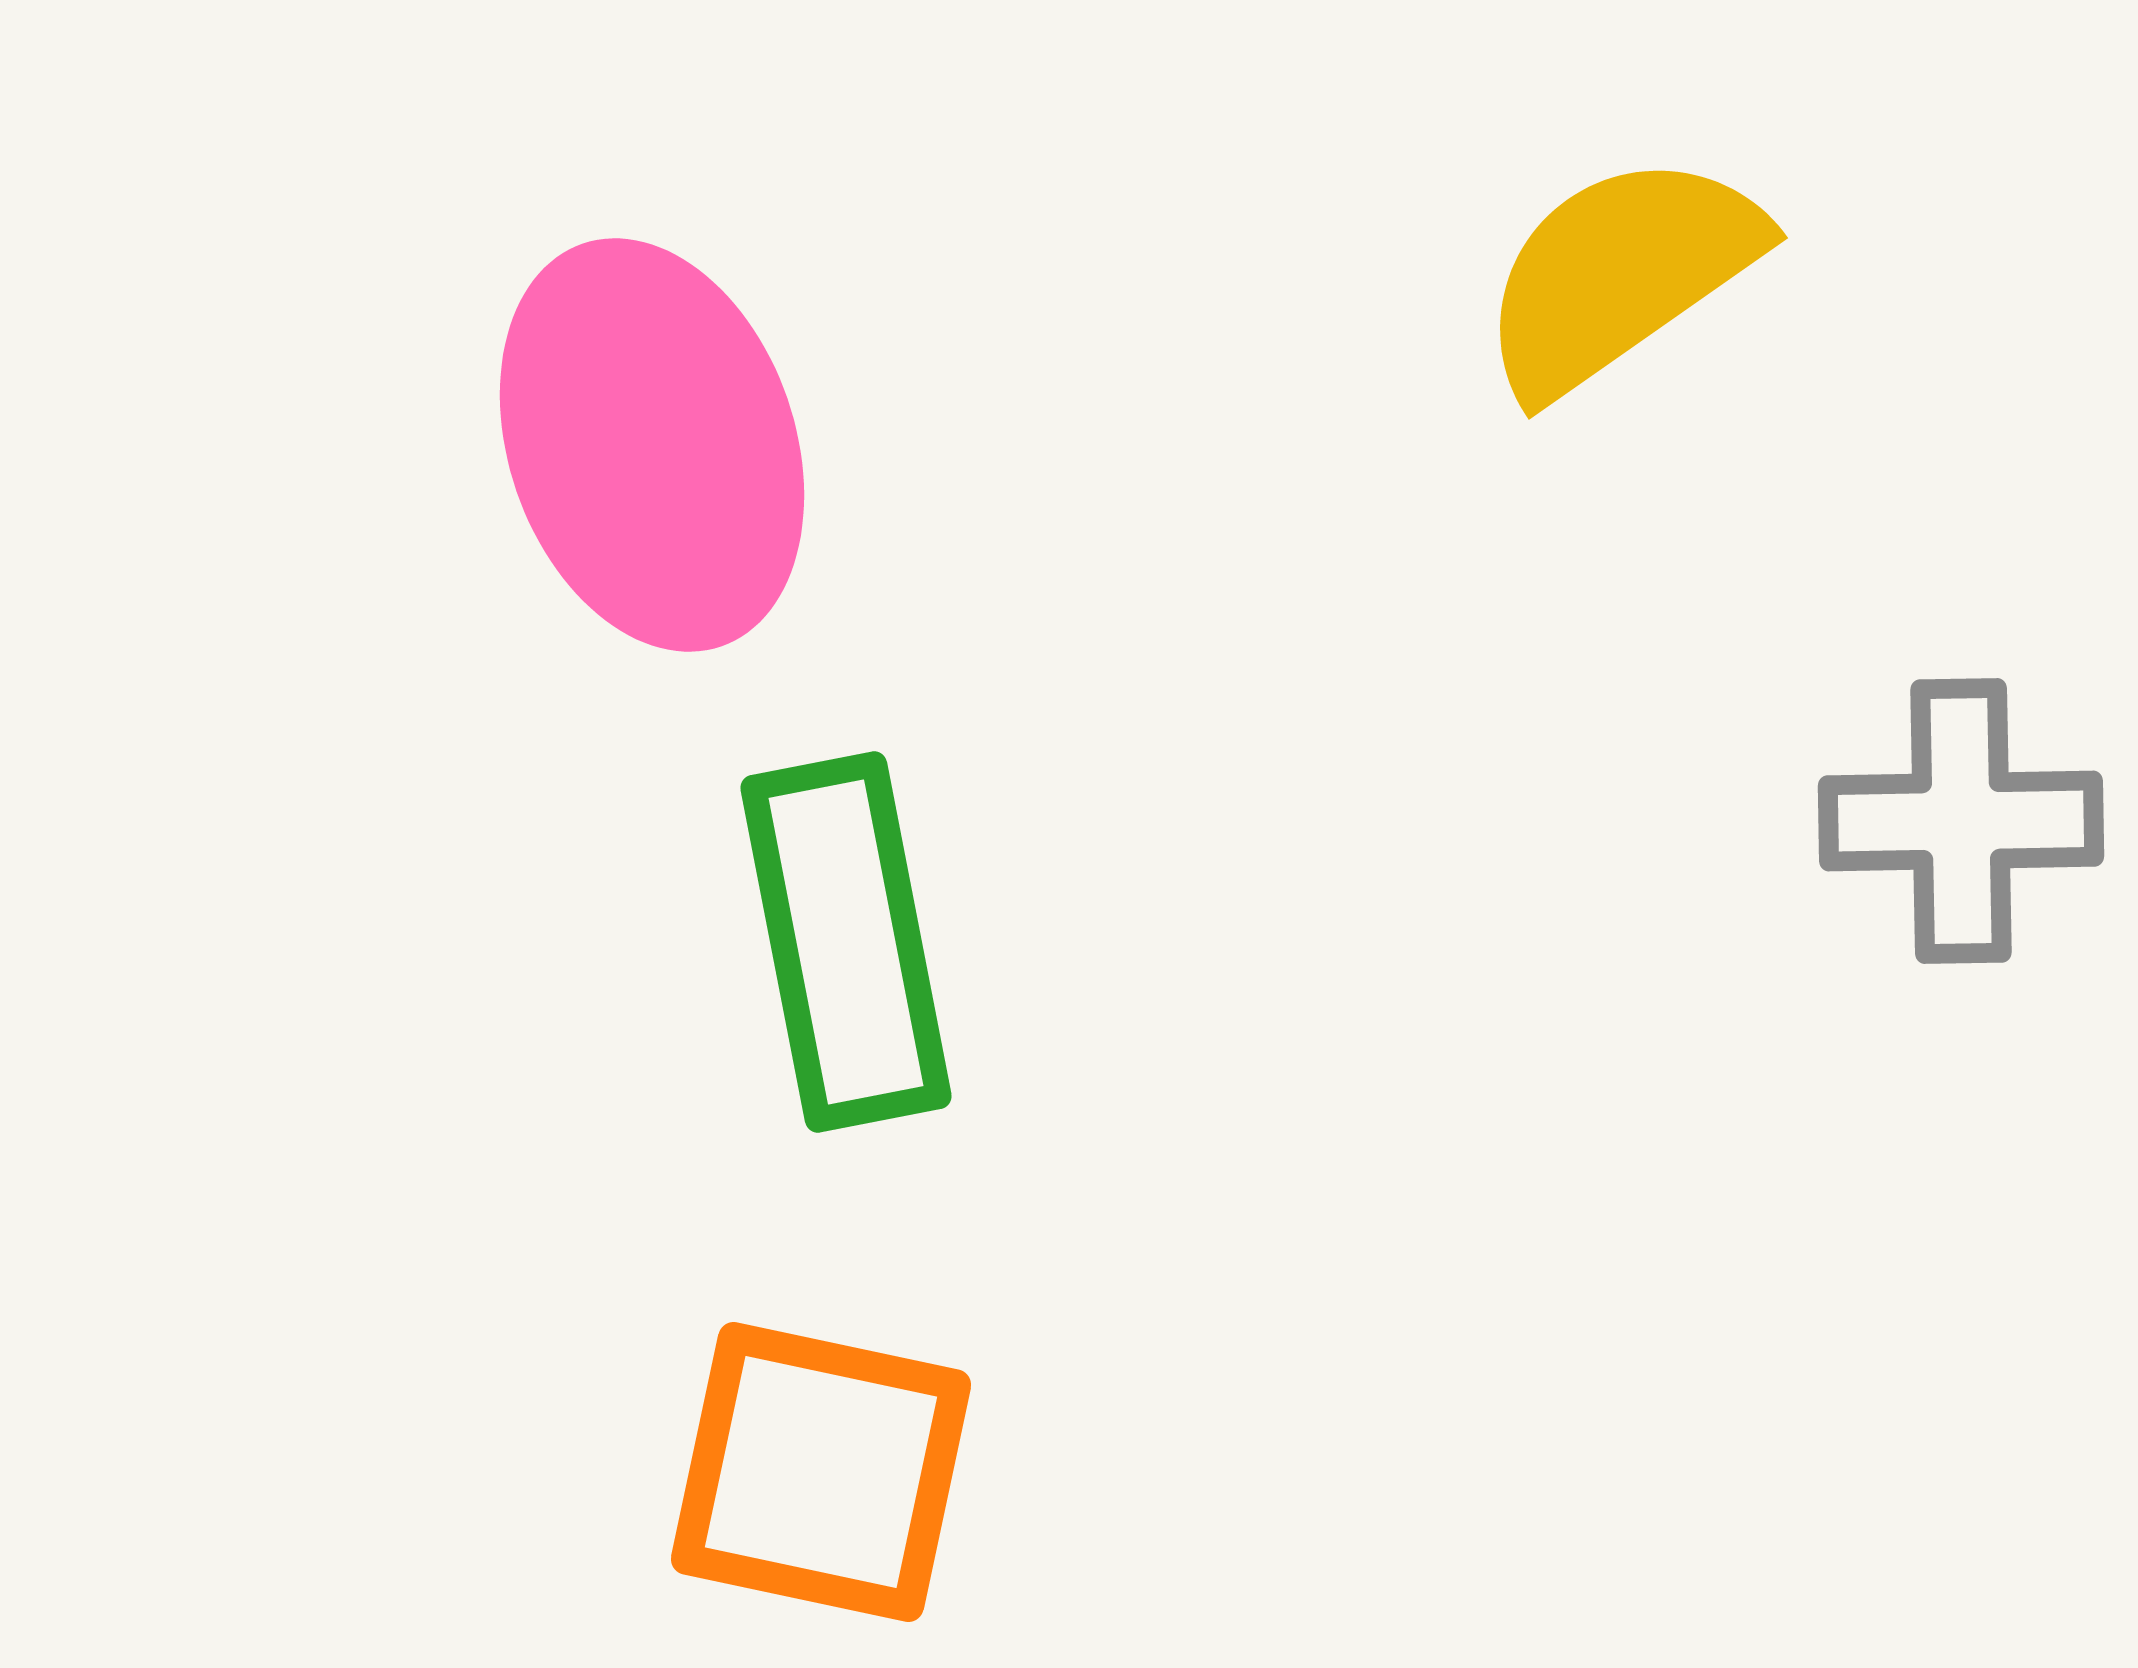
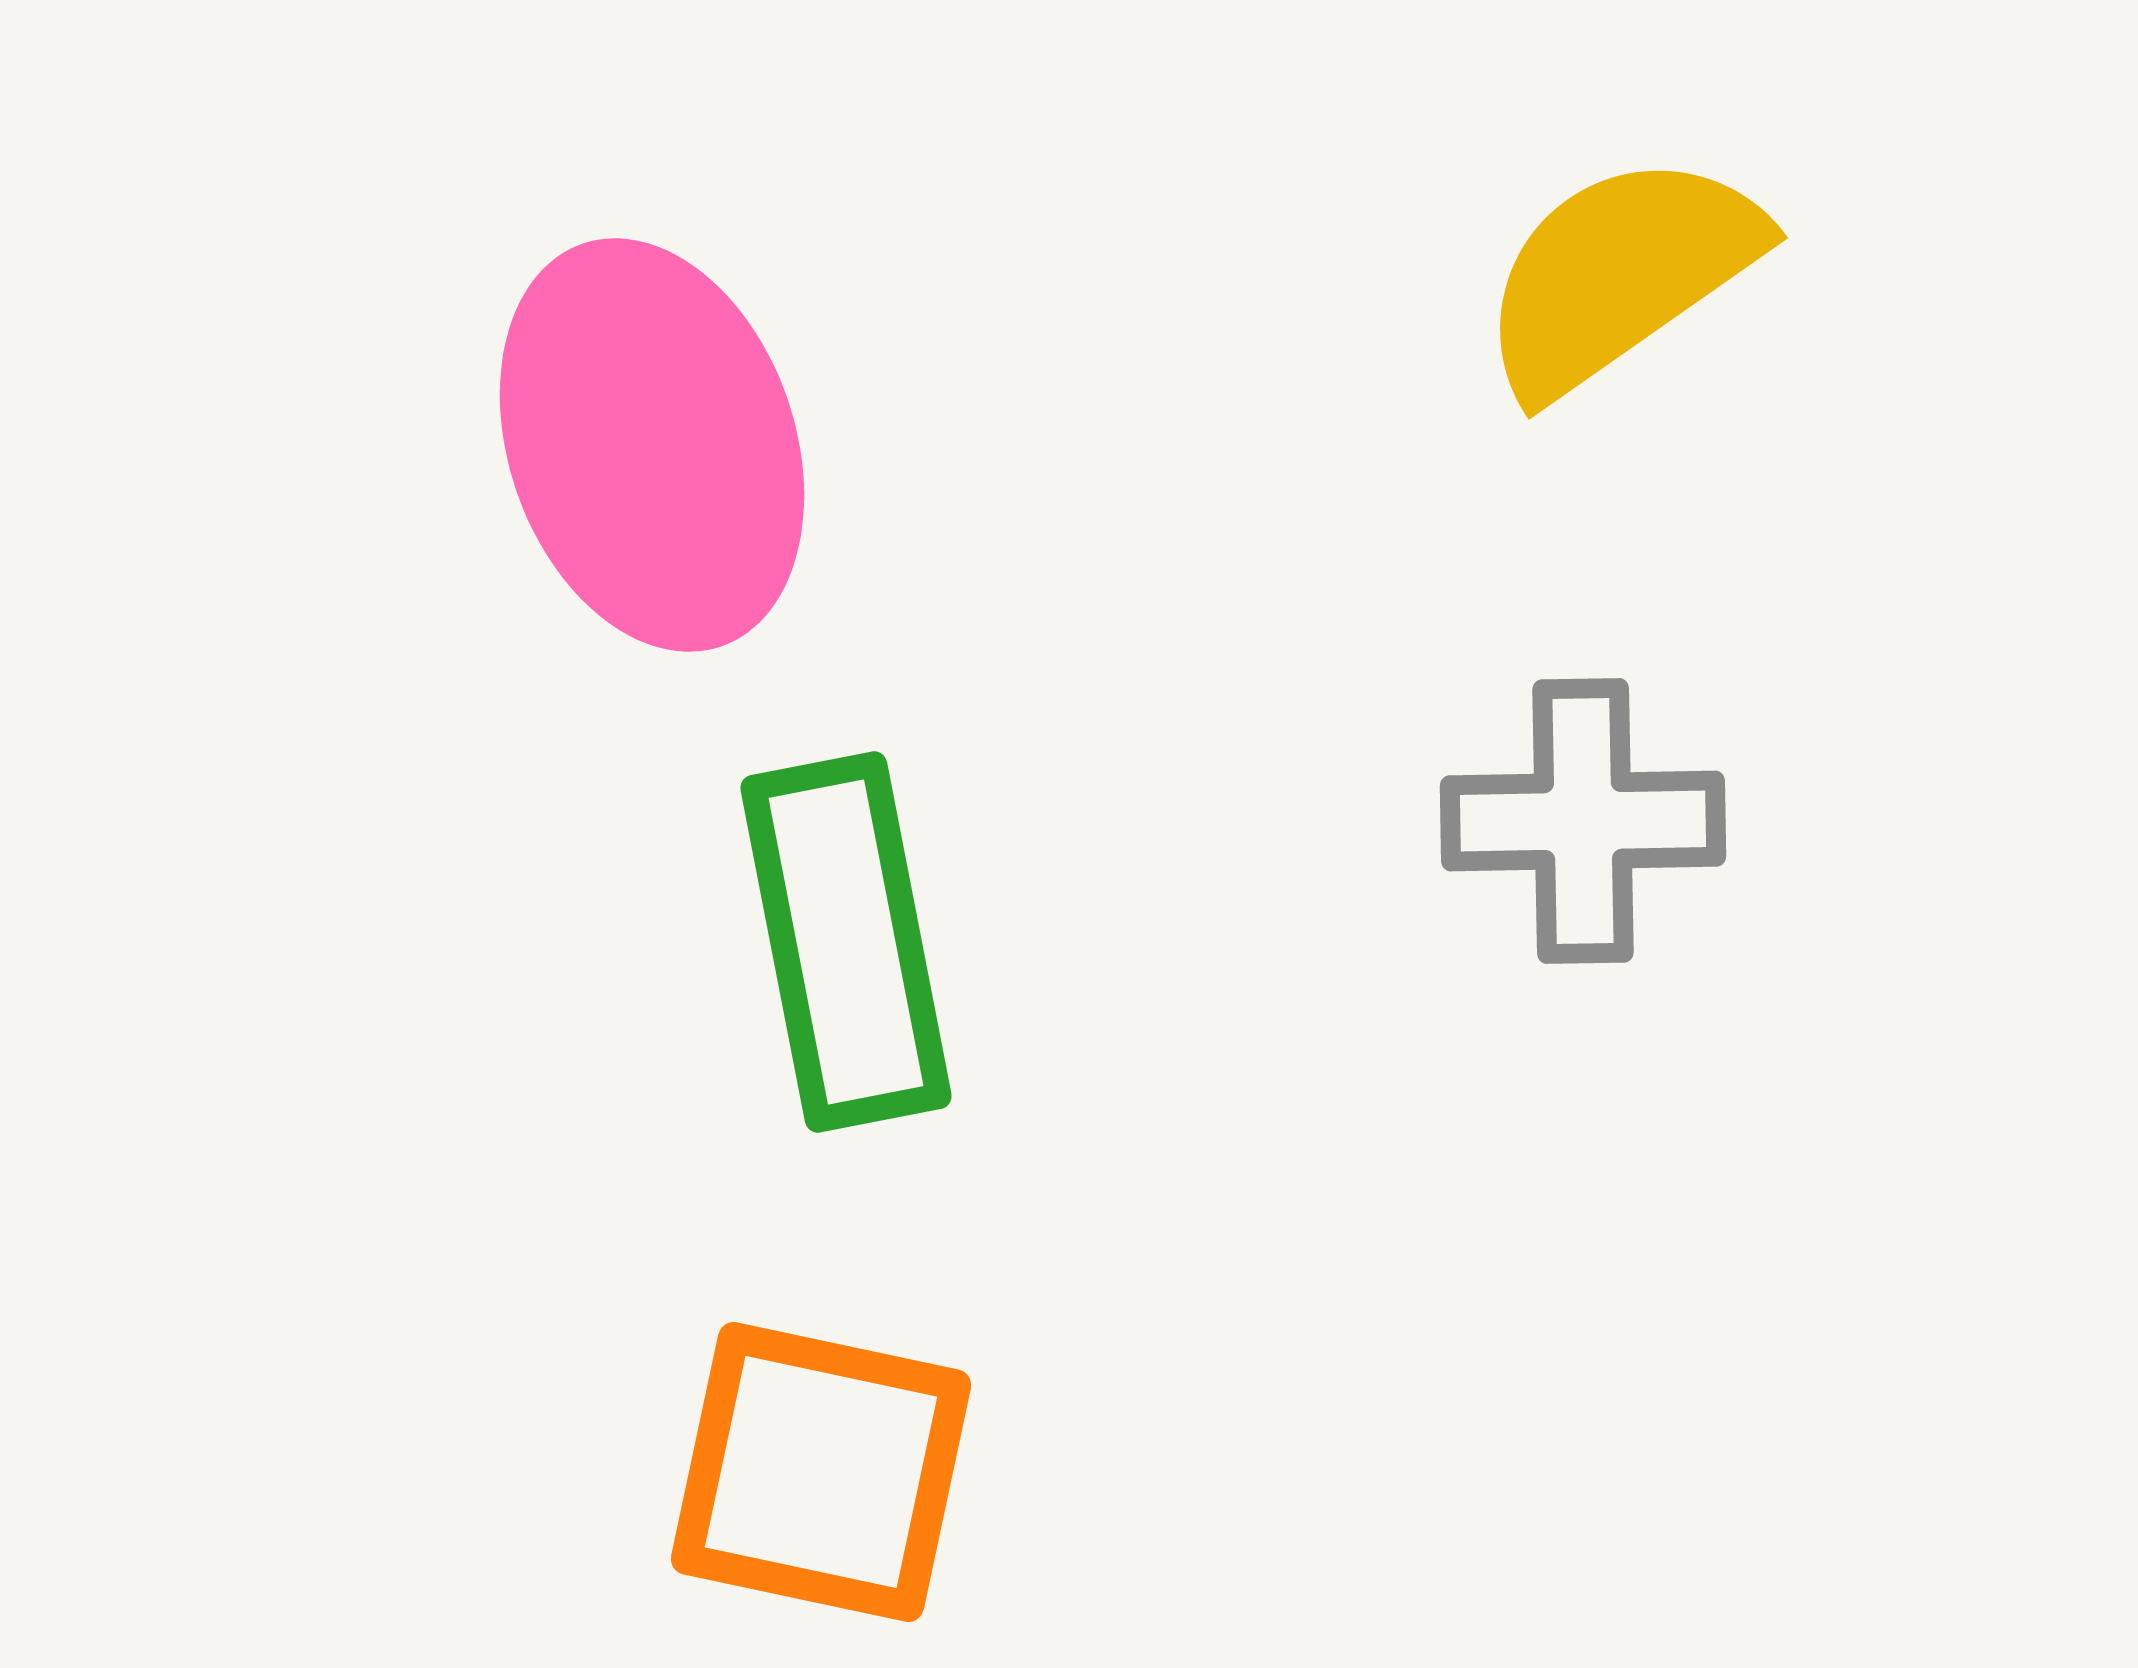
gray cross: moved 378 px left
